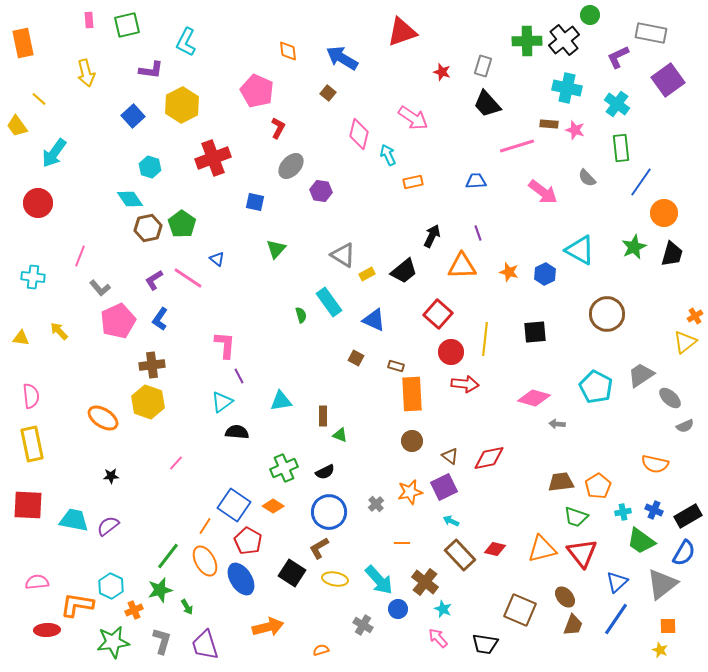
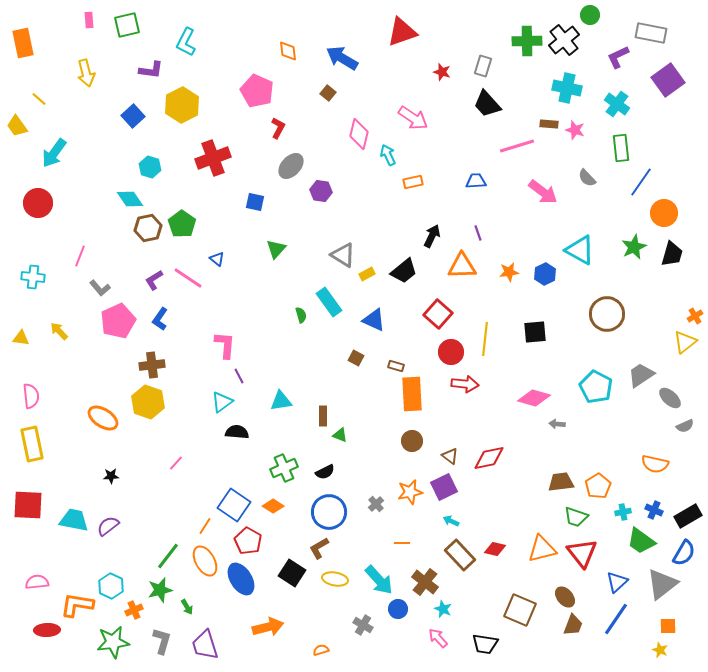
orange star at (509, 272): rotated 24 degrees counterclockwise
